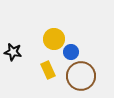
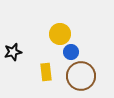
yellow circle: moved 6 px right, 5 px up
black star: rotated 24 degrees counterclockwise
yellow rectangle: moved 2 px left, 2 px down; rotated 18 degrees clockwise
